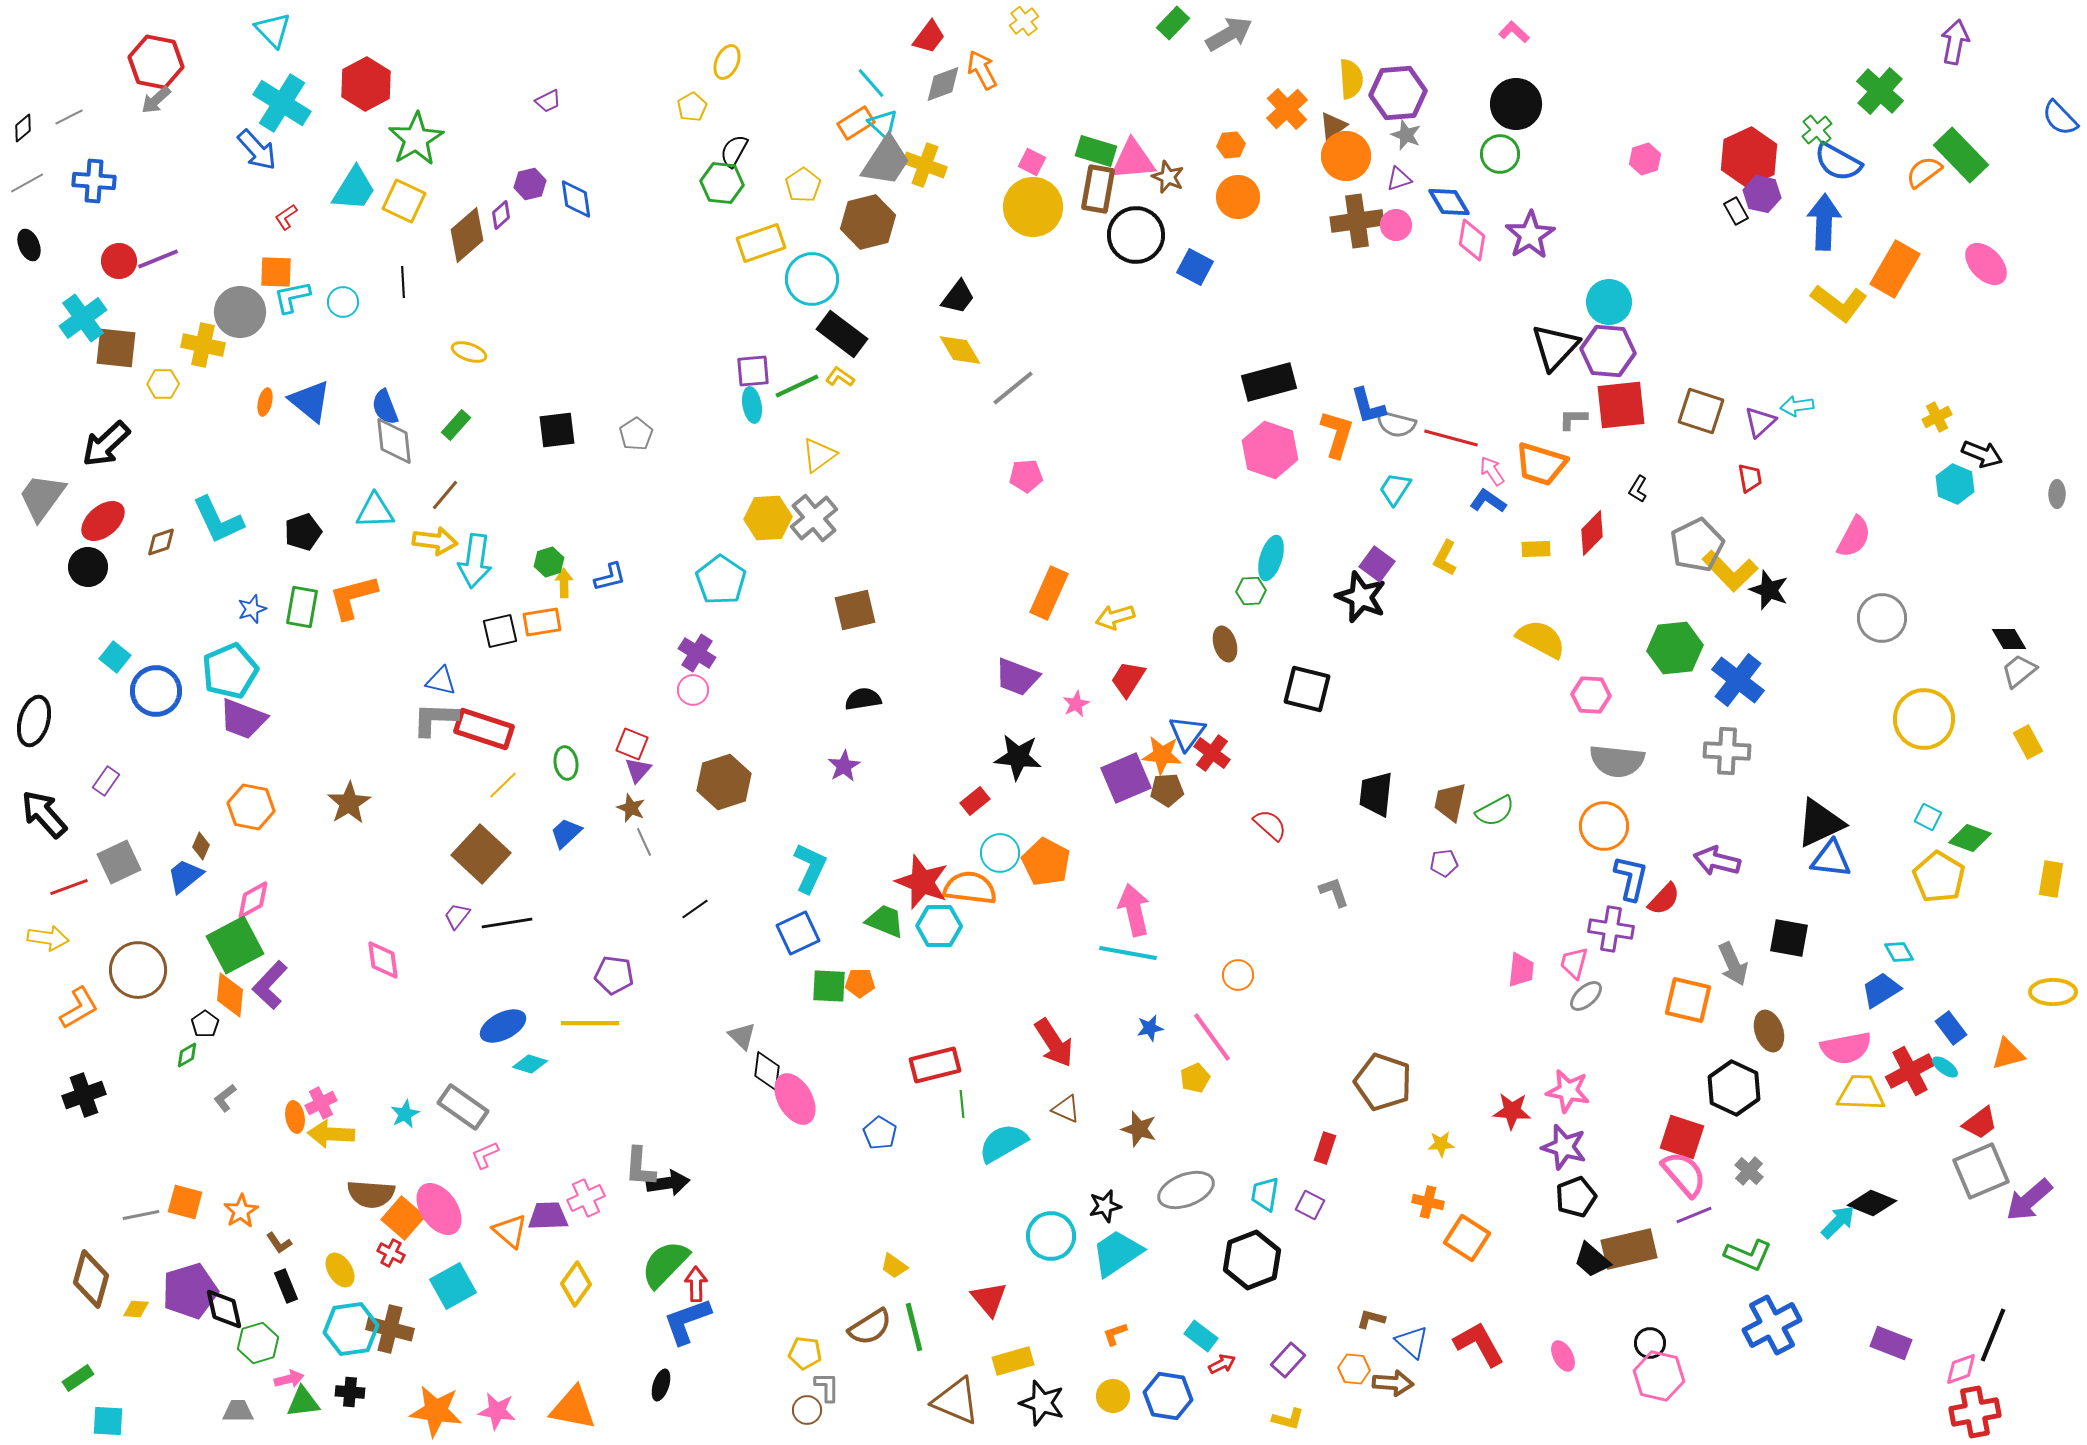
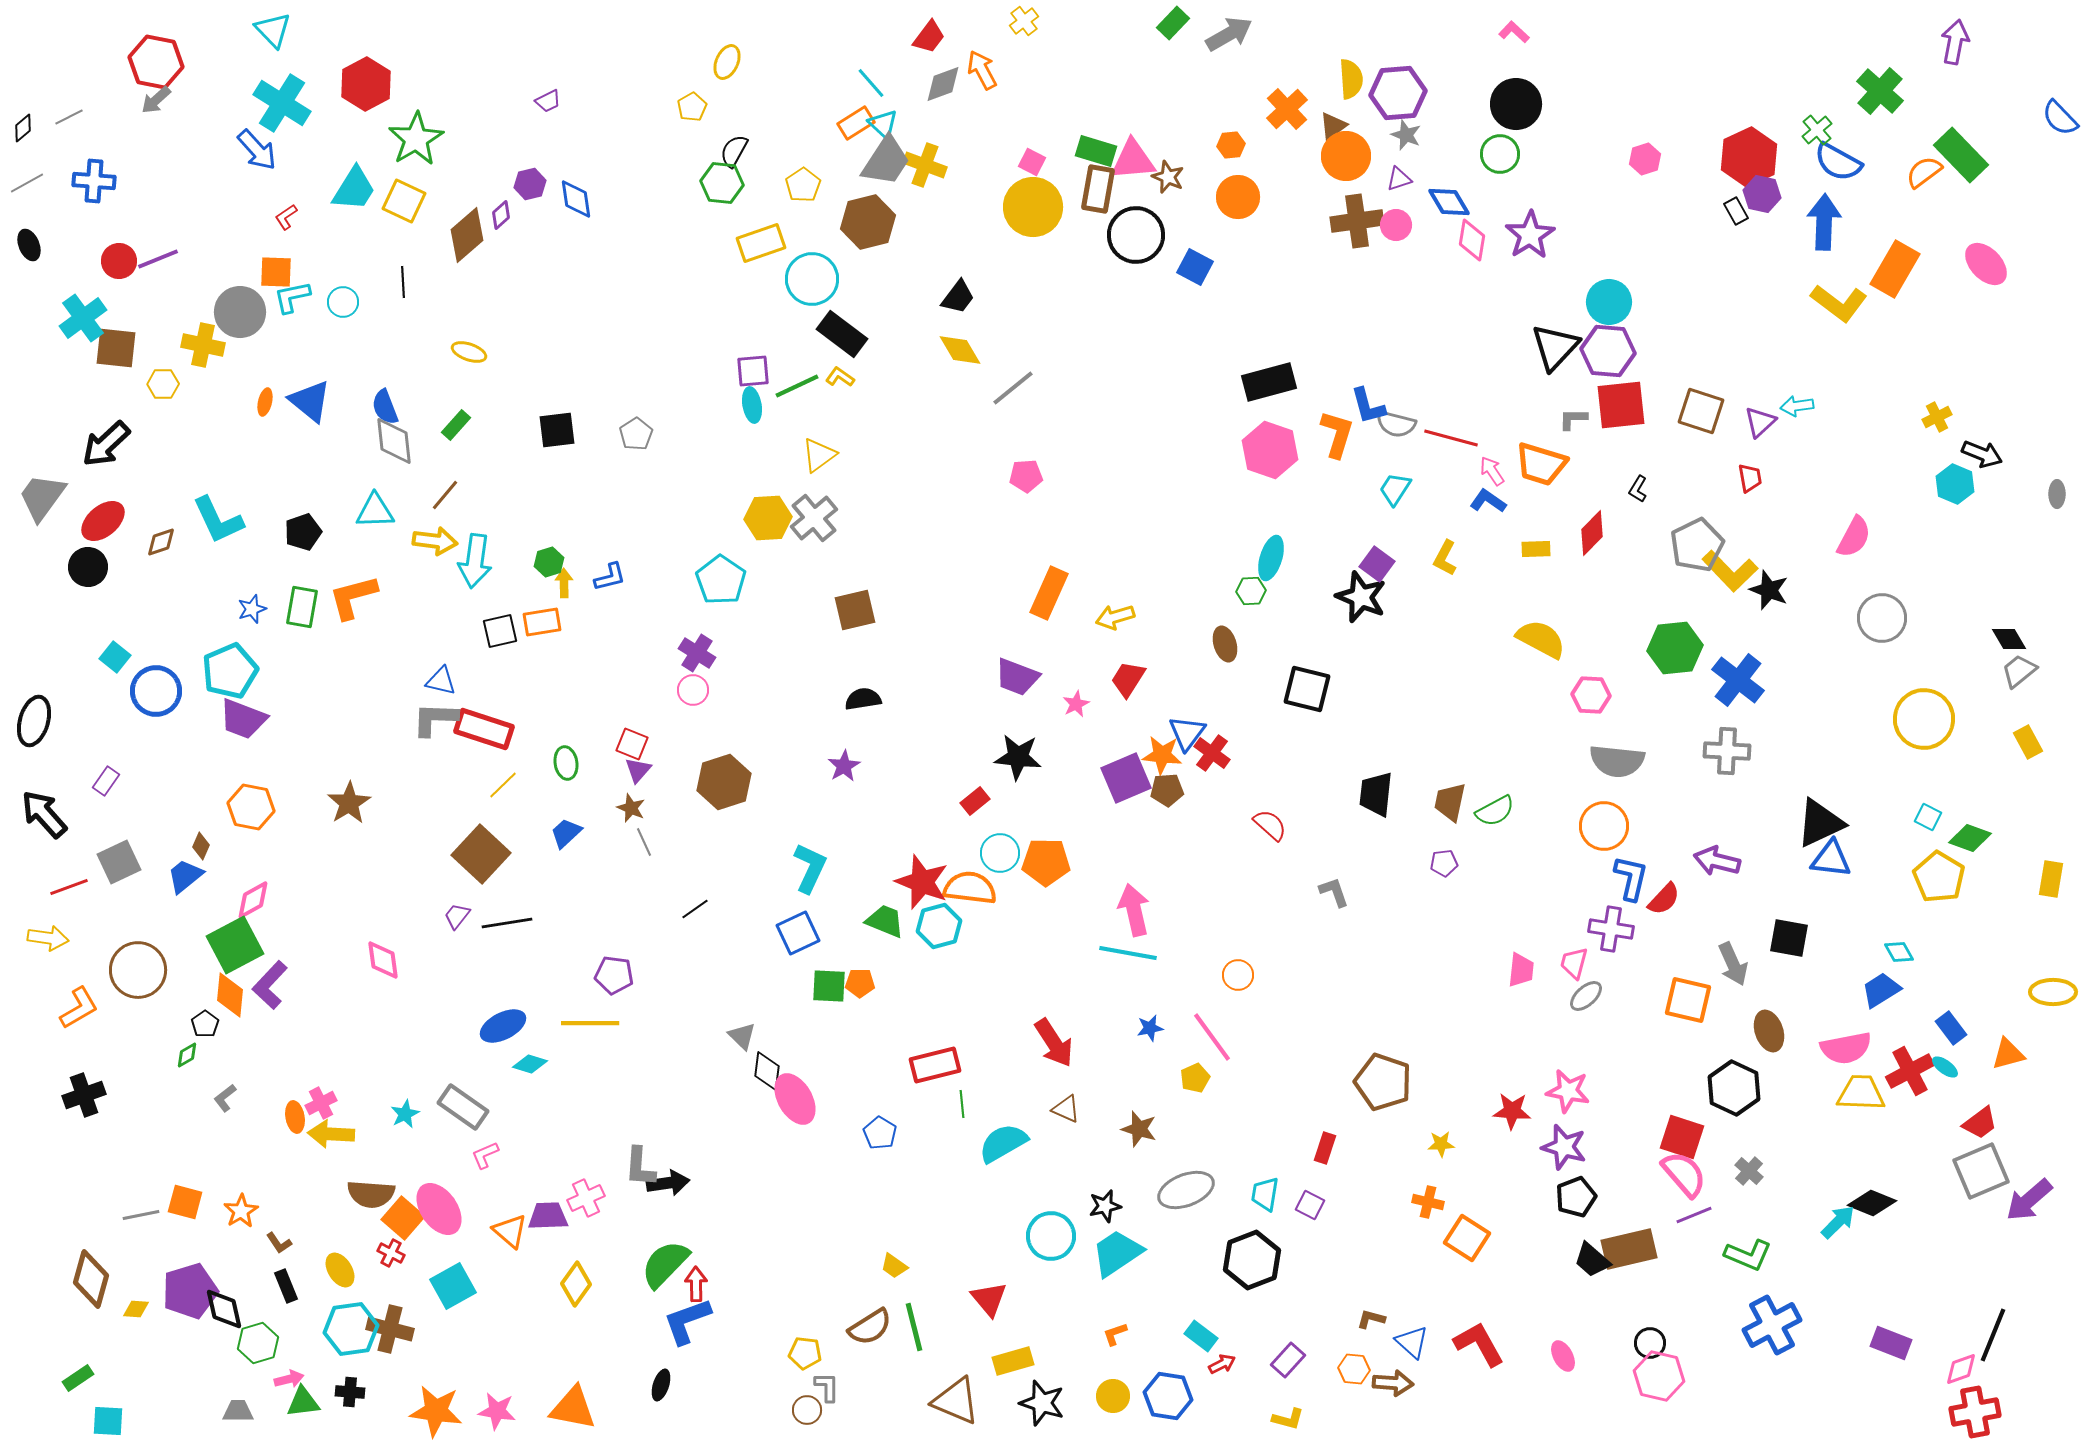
orange pentagon at (1046, 862): rotated 27 degrees counterclockwise
cyan hexagon at (939, 926): rotated 15 degrees counterclockwise
